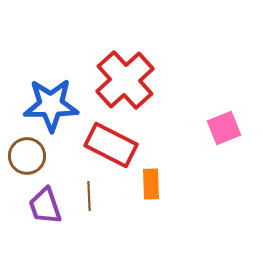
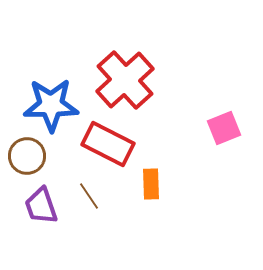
red rectangle: moved 3 px left, 1 px up
brown line: rotated 32 degrees counterclockwise
purple trapezoid: moved 4 px left
